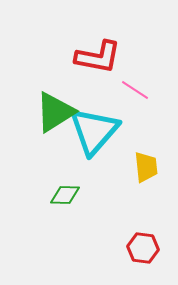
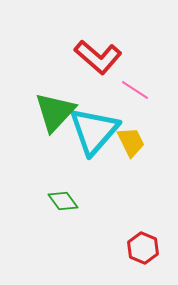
red L-shape: rotated 30 degrees clockwise
green triangle: rotated 15 degrees counterclockwise
yellow trapezoid: moved 15 px left, 25 px up; rotated 20 degrees counterclockwise
green diamond: moved 2 px left, 6 px down; rotated 52 degrees clockwise
red hexagon: rotated 16 degrees clockwise
